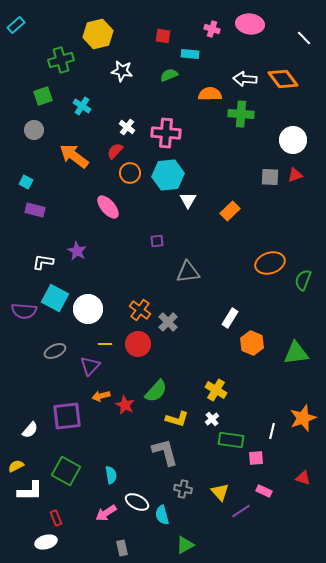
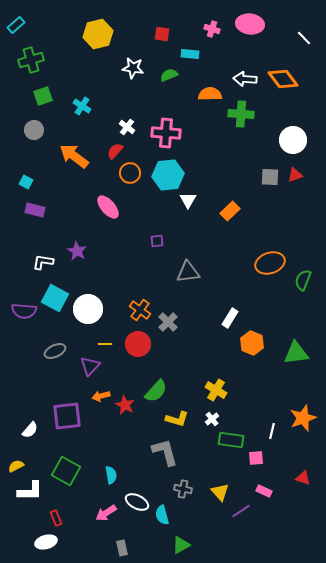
red square at (163, 36): moved 1 px left, 2 px up
green cross at (61, 60): moved 30 px left
white star at (122, 71): moved 11 px right, 3 px up
green triangle at (185, 545): moved 4 px left
